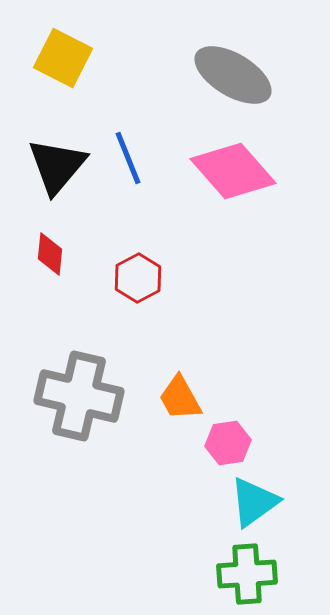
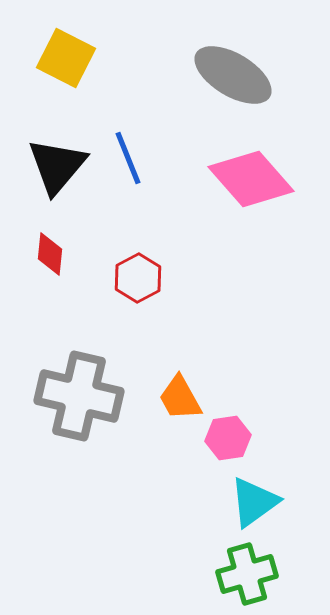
yellow square: moved 3 px right
pink diamond: moved 18 px right, 8 px down
pink hexagon: moved 5 px up
green cross: rotated 12 degrees counterclockwise
